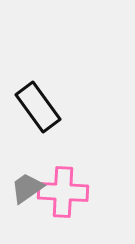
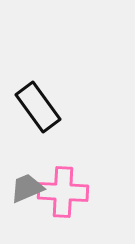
gray trapezoid: rotated 12 degrees clockwise
